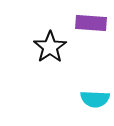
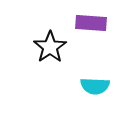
cyan semicircle: moved 13 px up
